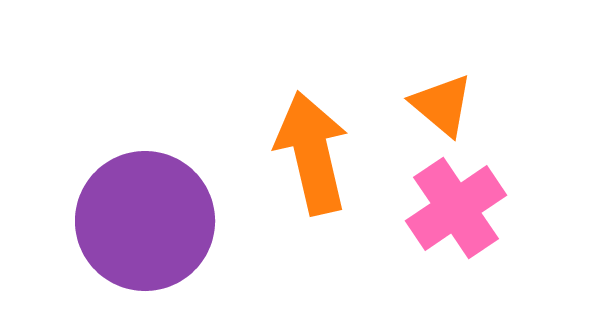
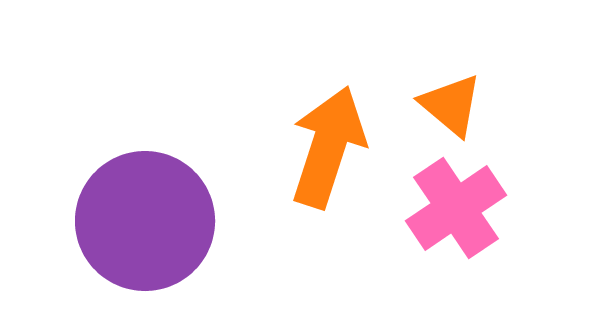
orange triangle: moved 9 px right
orange arrow: moved 16 px right, 6 px up; rotated 31 degrees clockwise
